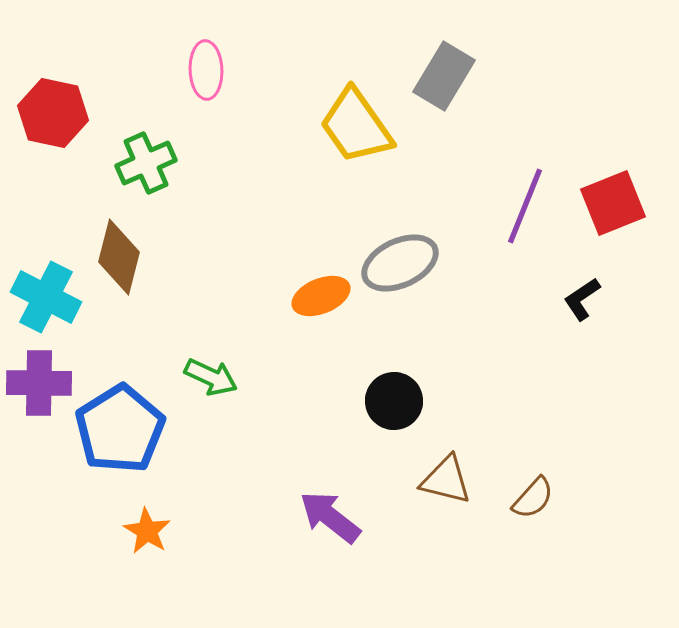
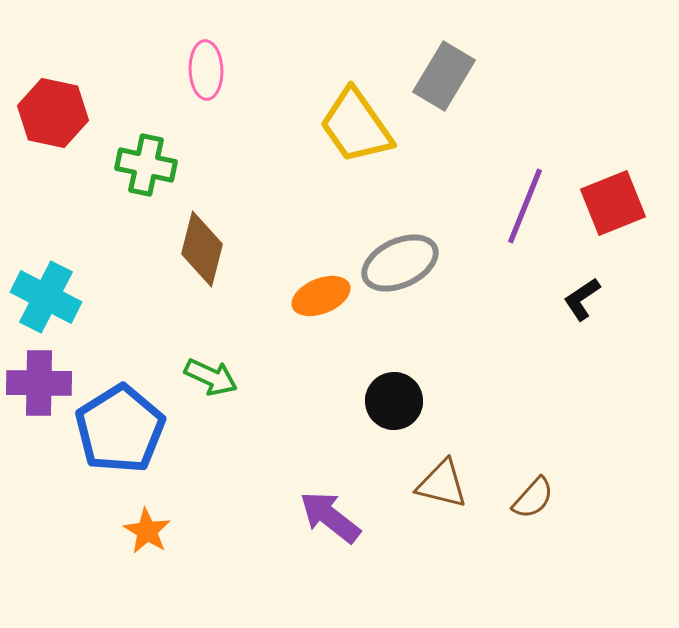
green cross: moved 2 px down; rotated 36 degrees clockwise
brown diamond: moved 83 px right, 8 px up
brown triangle: moved 4 px left, 4 px down
